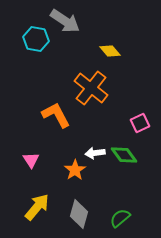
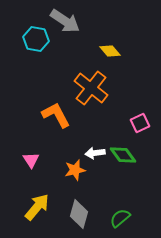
green diamond: moved 1 px left
orange star: rotated 20 degrees clockwise
